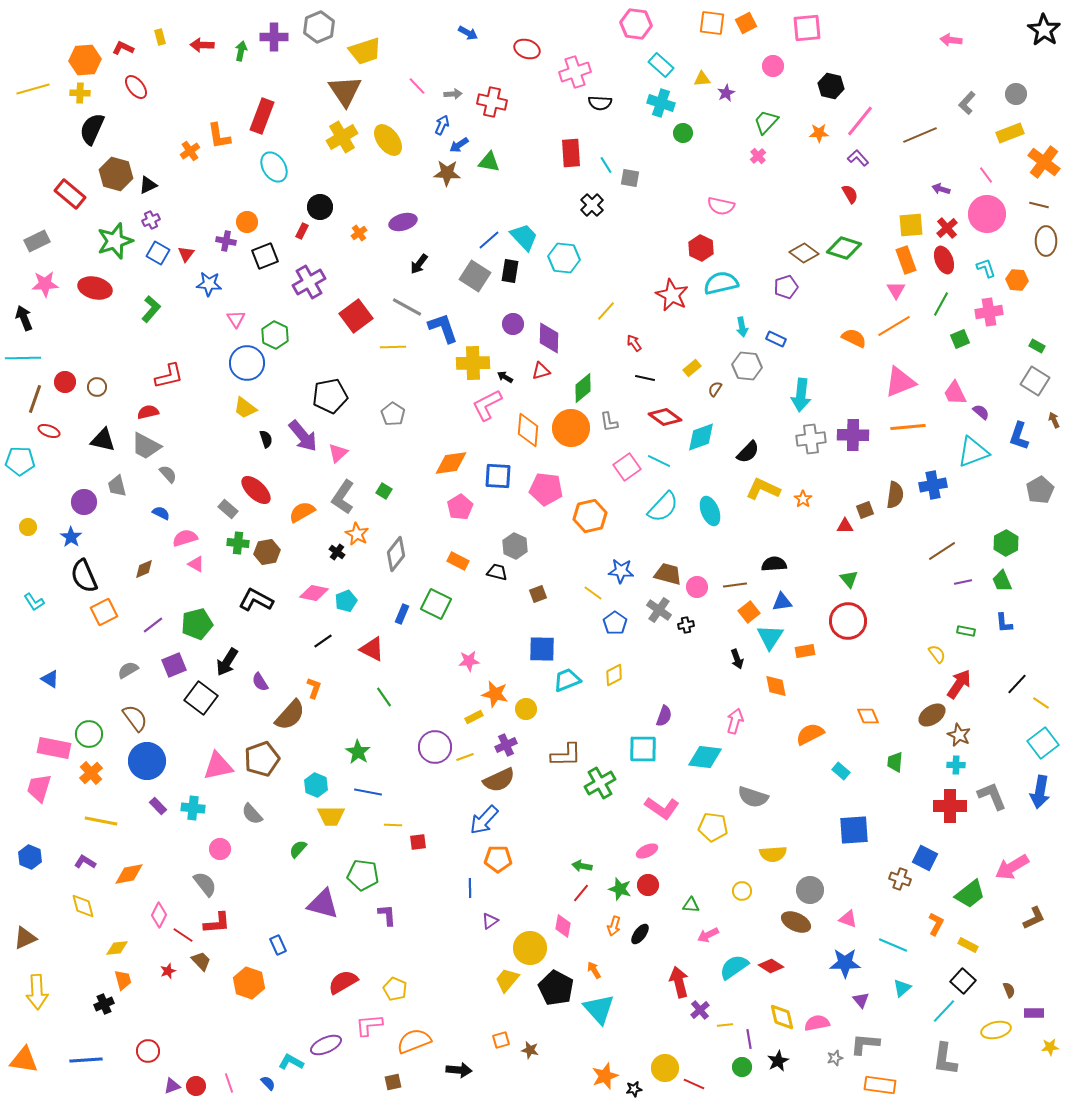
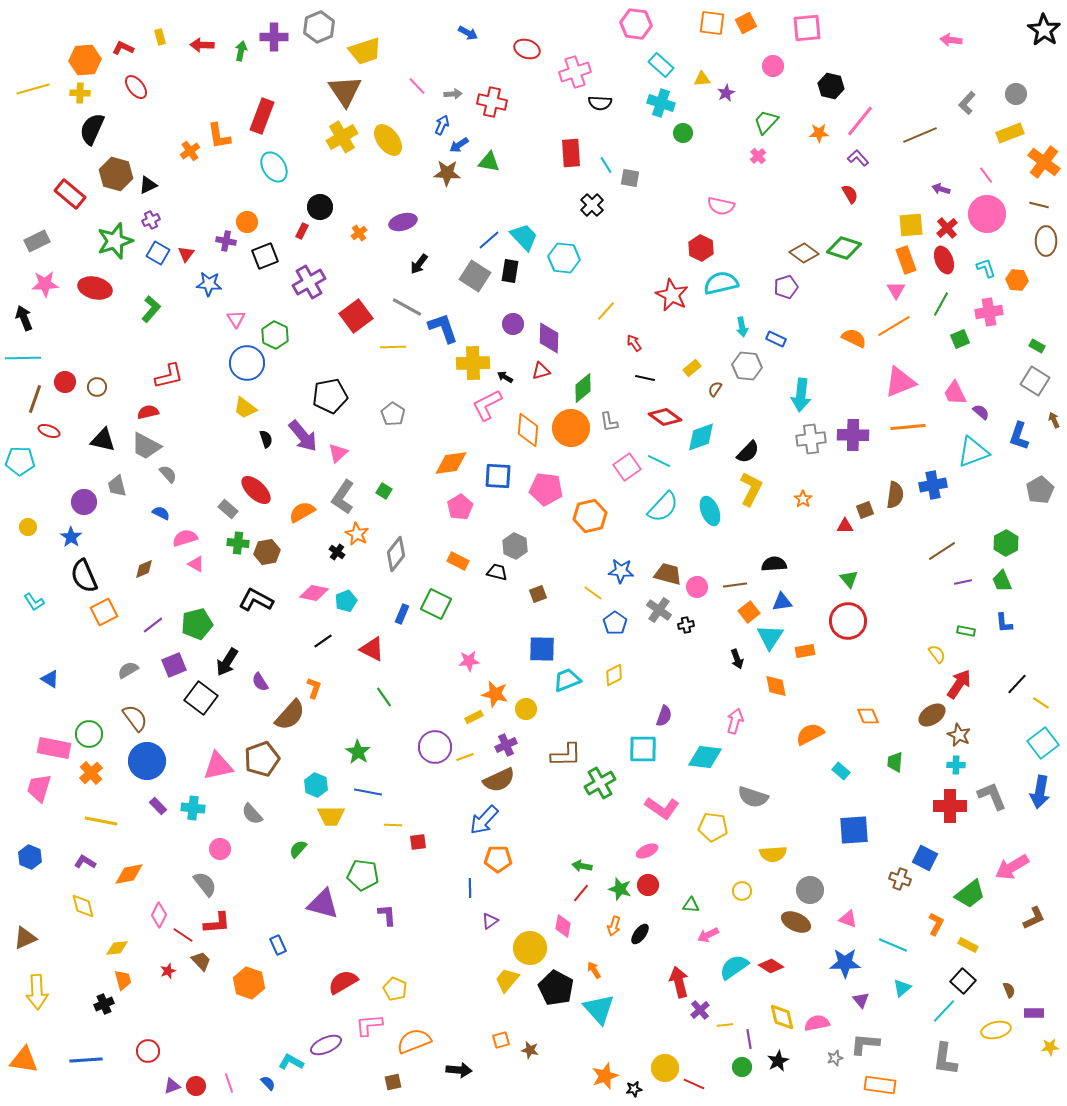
yellow L-shape at (763, 489): moved 12 px left; rotated 92 degrees clockwise
